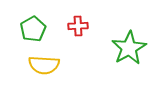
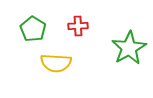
green pentagon: rotated 10 degrees counterclockwise
yellow semicircle: moved 12 px right, 2 px up
